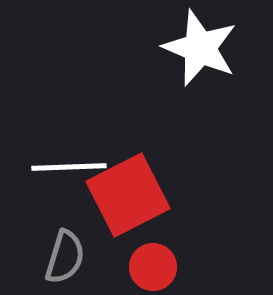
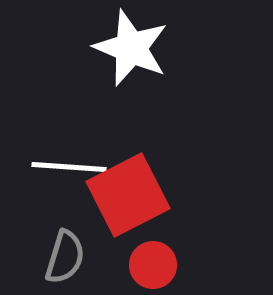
white star: moved 69 px left
white line: rotated 6 degrees clockwise
red circle: moved 2 px up
